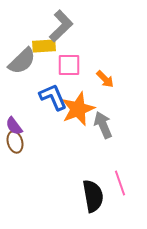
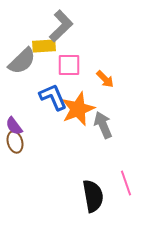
pink line: moved 6 px right
